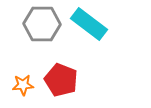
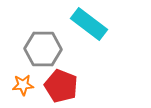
gray hexagon: moved 1 px right, 25 px down
red pentagon: moved 6 px down
